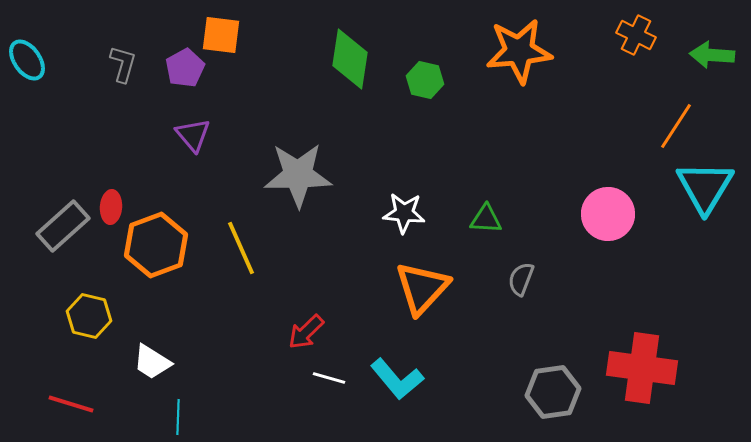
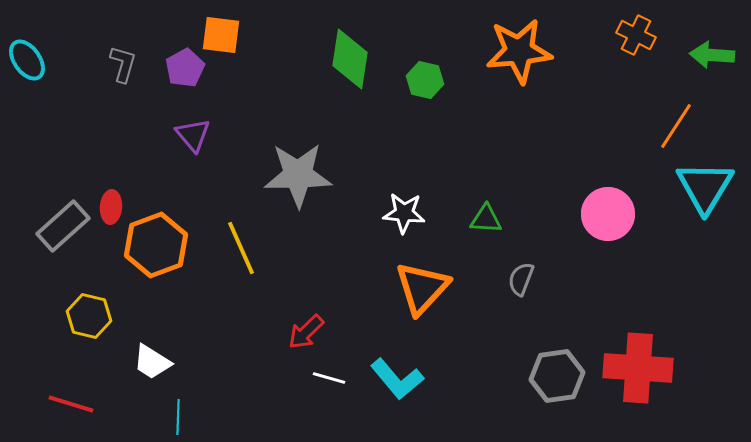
red cross: moved 4 px left; rotated 4 degrees counterclockwise
gray hexagon: moved 4 px right, 16 px up
